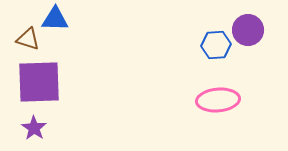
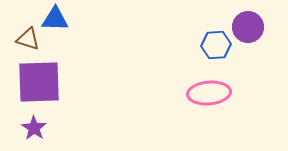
purple circle: moved 3 px up
pink ellipse: moved 9 px left, 7 px up
